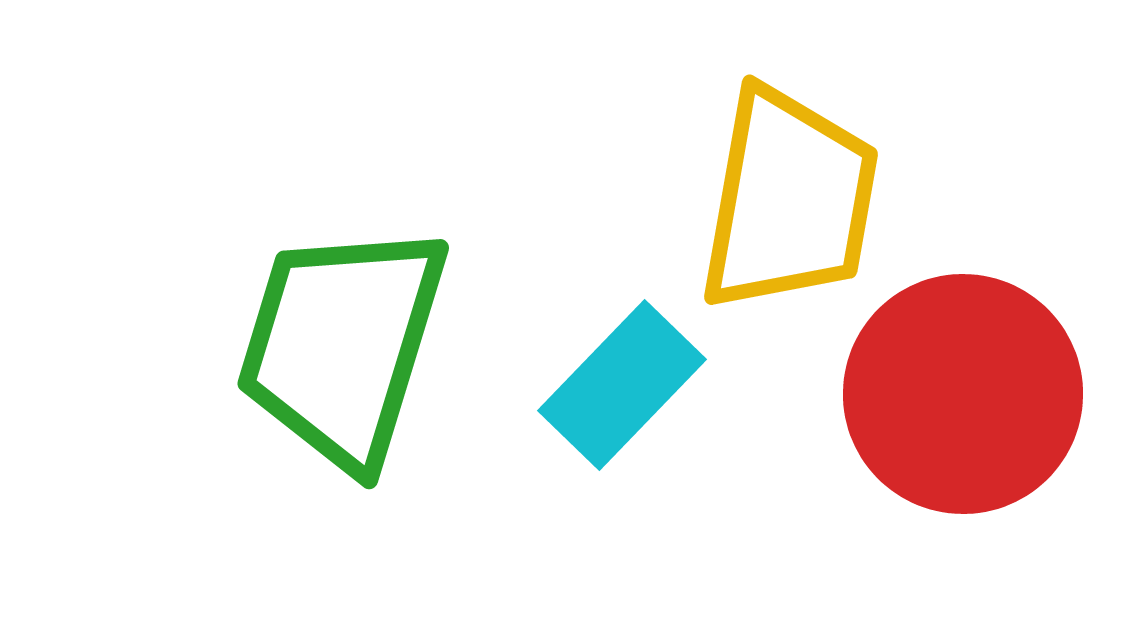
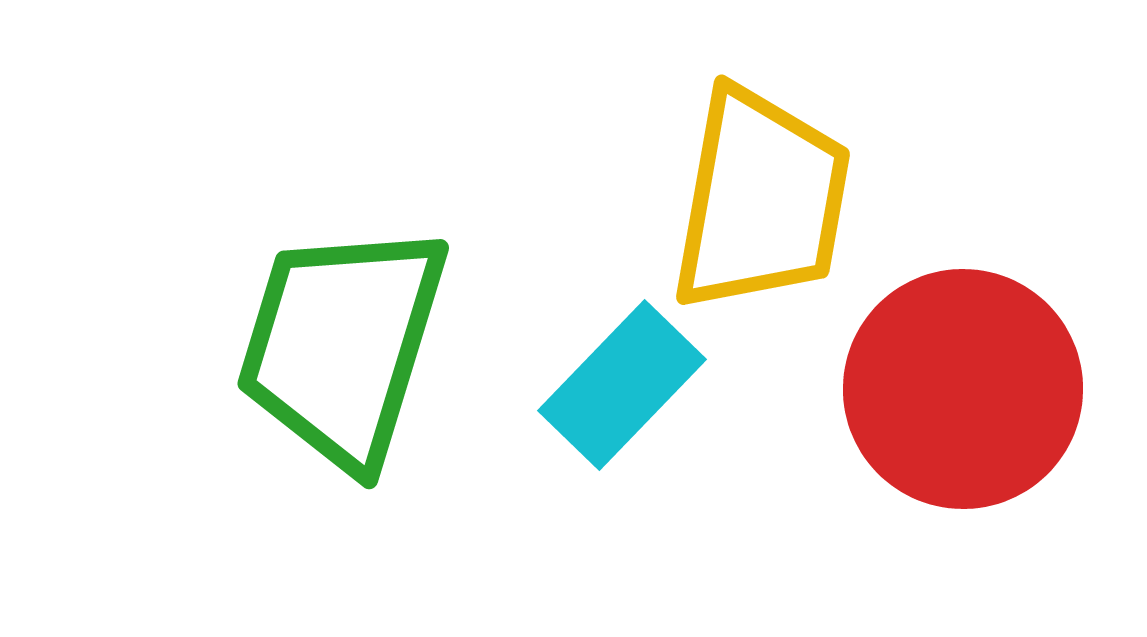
yellow trapezoid: moved 28 px left
red circle: moved 5 px up
